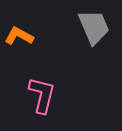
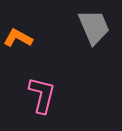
orange L-shape: moved 1 px left, 2 px down
